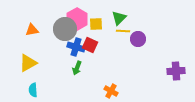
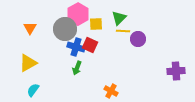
pink hexagon: moved 1 px right, 5 px up
orange triangle: moved 2 px left, 2 px up; rotated 48 degrees counterclockwise
cyan semicircle: rotated 40 degrees clockwise
